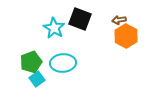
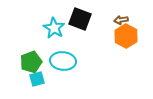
brown arrow: moved 2 px right
cyan ellipse: moved 2 px up; rotated 10 degrees clockwise
cyan square: rotated 21 degrees clockwise
